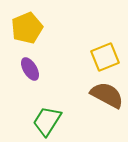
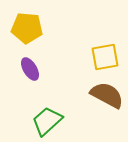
yellow pentagon: rotated 28 degrees clockwise
yellow square: rotated 12 degrees clockwise
green trapezoid: rotated 16 degrees clockwise
